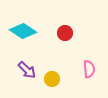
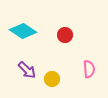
red circle: moved 2 px down
